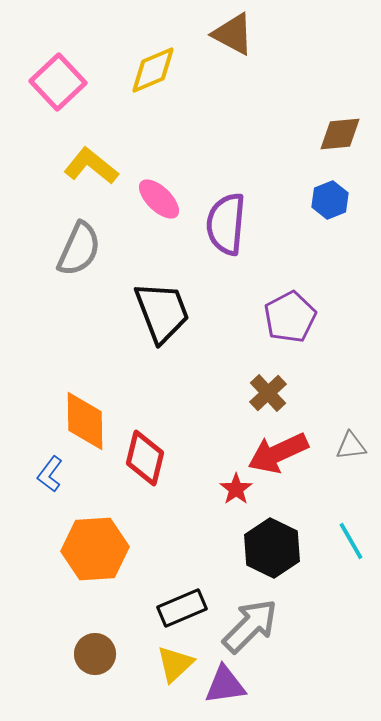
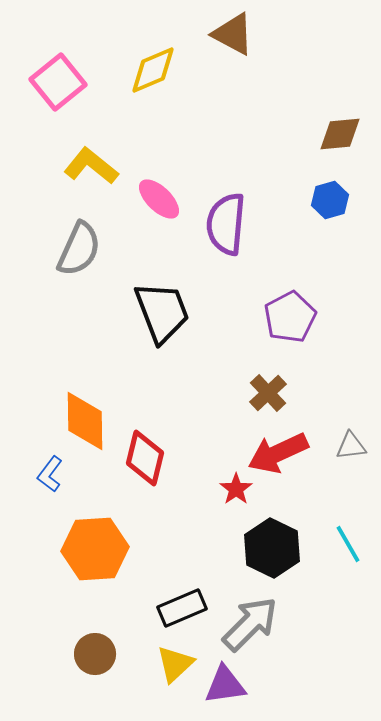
pink square: rotated 4 degrees clockwise
blue hexagon: rotated 6 degrees clockwise
cyan line: moved 3 px left, 3 px down
gray arrow: moved 2 px up
